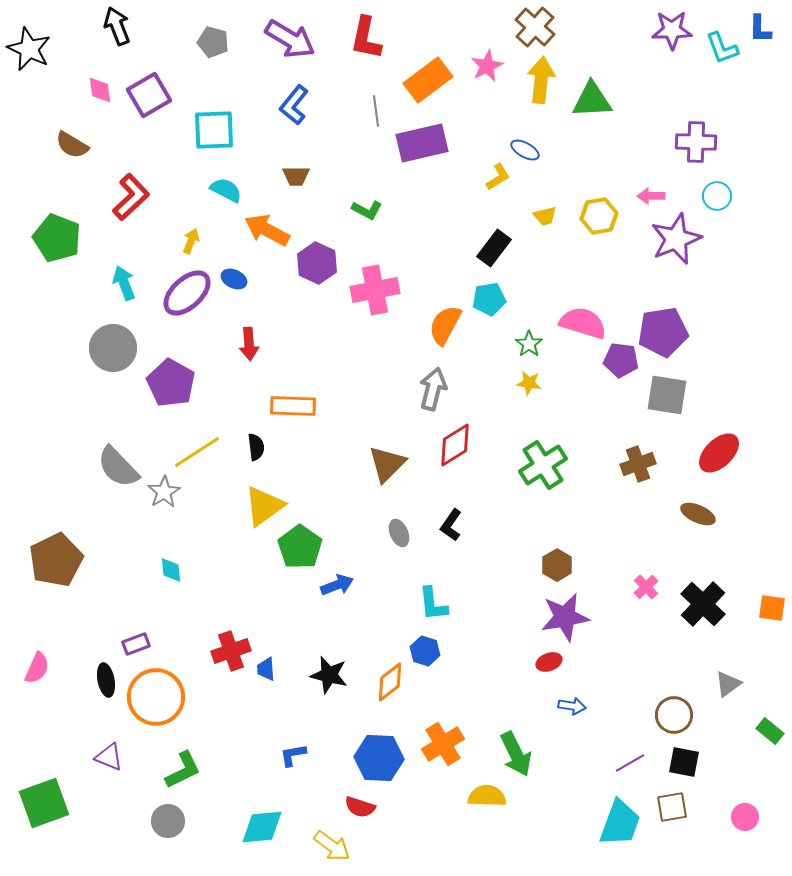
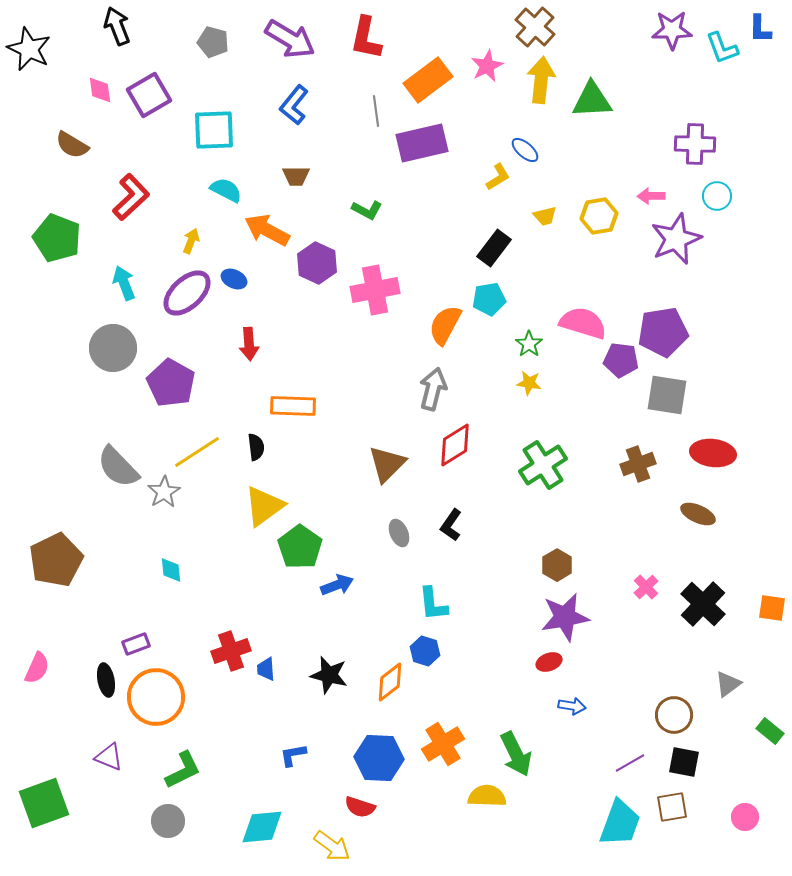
purple cross at (696, 142): moved 1 px left, 2 px down
blue ellipse at (525, 150): rotated 12 degrees clockwise
red ellipse at (719, 453): moved 6 px left; rotated 51 degrees clockwise
